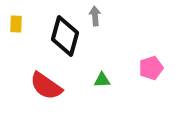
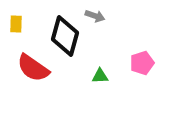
gray arrow: rotated 114 degrees clockwise
pink pentagon: moved 9 px left, 5 px up
green triangle: moved 2 px left, 4 px up
red semicircle: moved 13 px left, 18 px up
